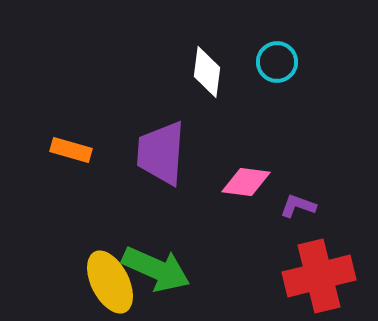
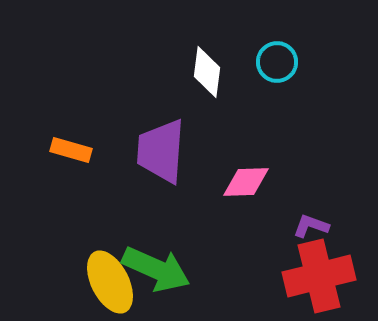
purple trapezoid: moved 2 px up
pink diamond: rotated 9 degrees counterclockwise
purple L-shape: moved 13 px right, 20 px down
